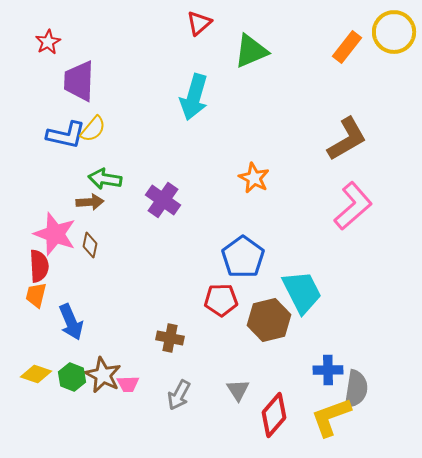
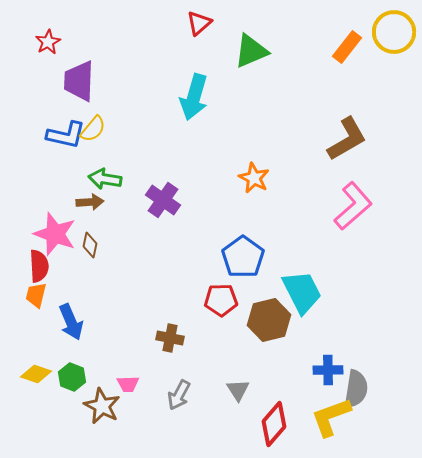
brown star: moved 1 px left, 31 px down
red diamond: moved 9 px down
